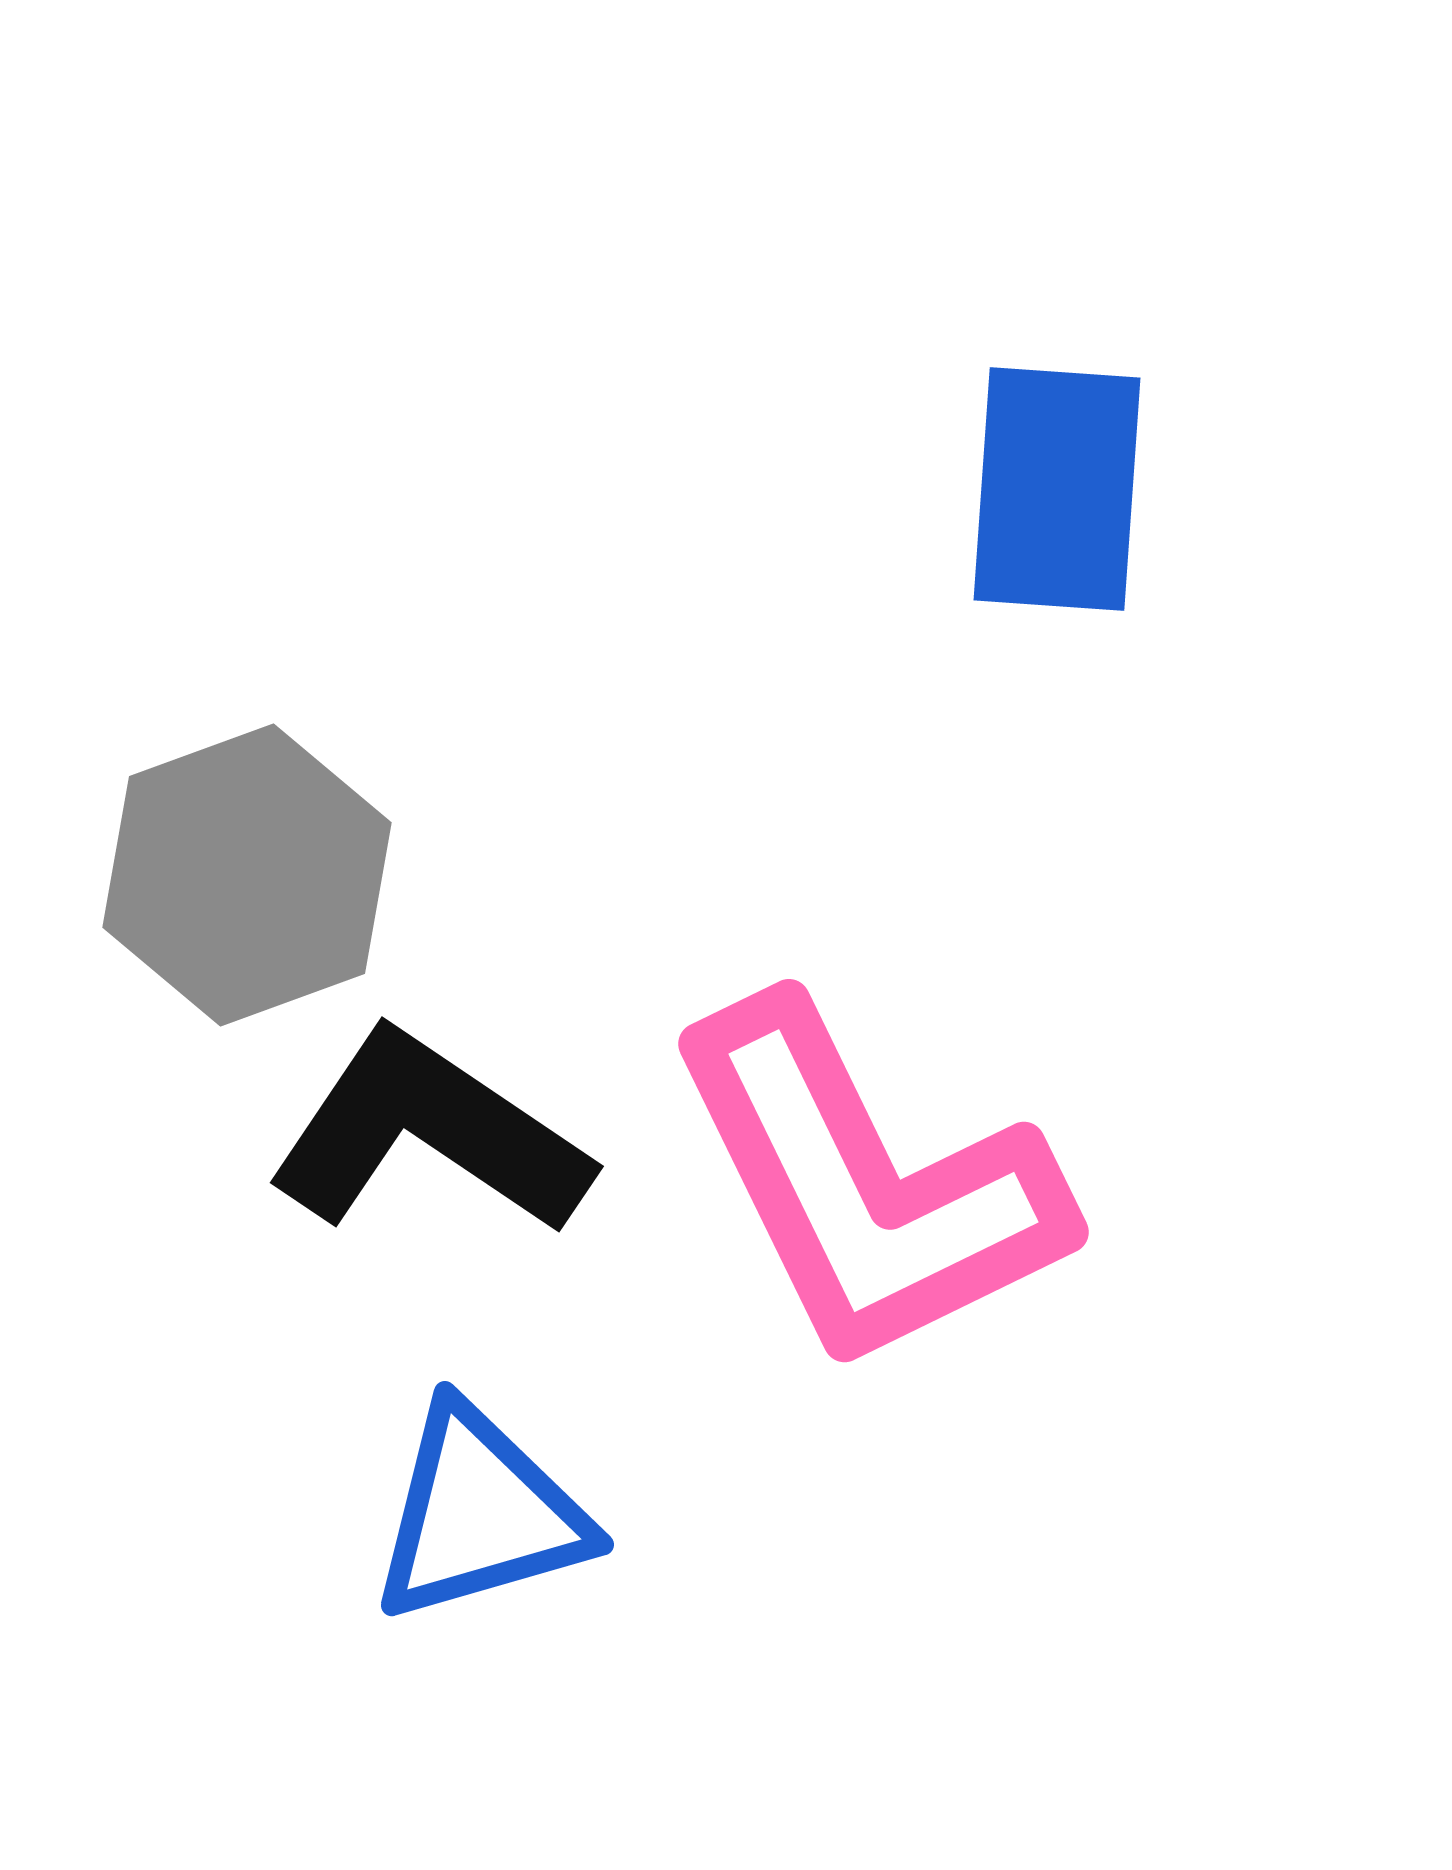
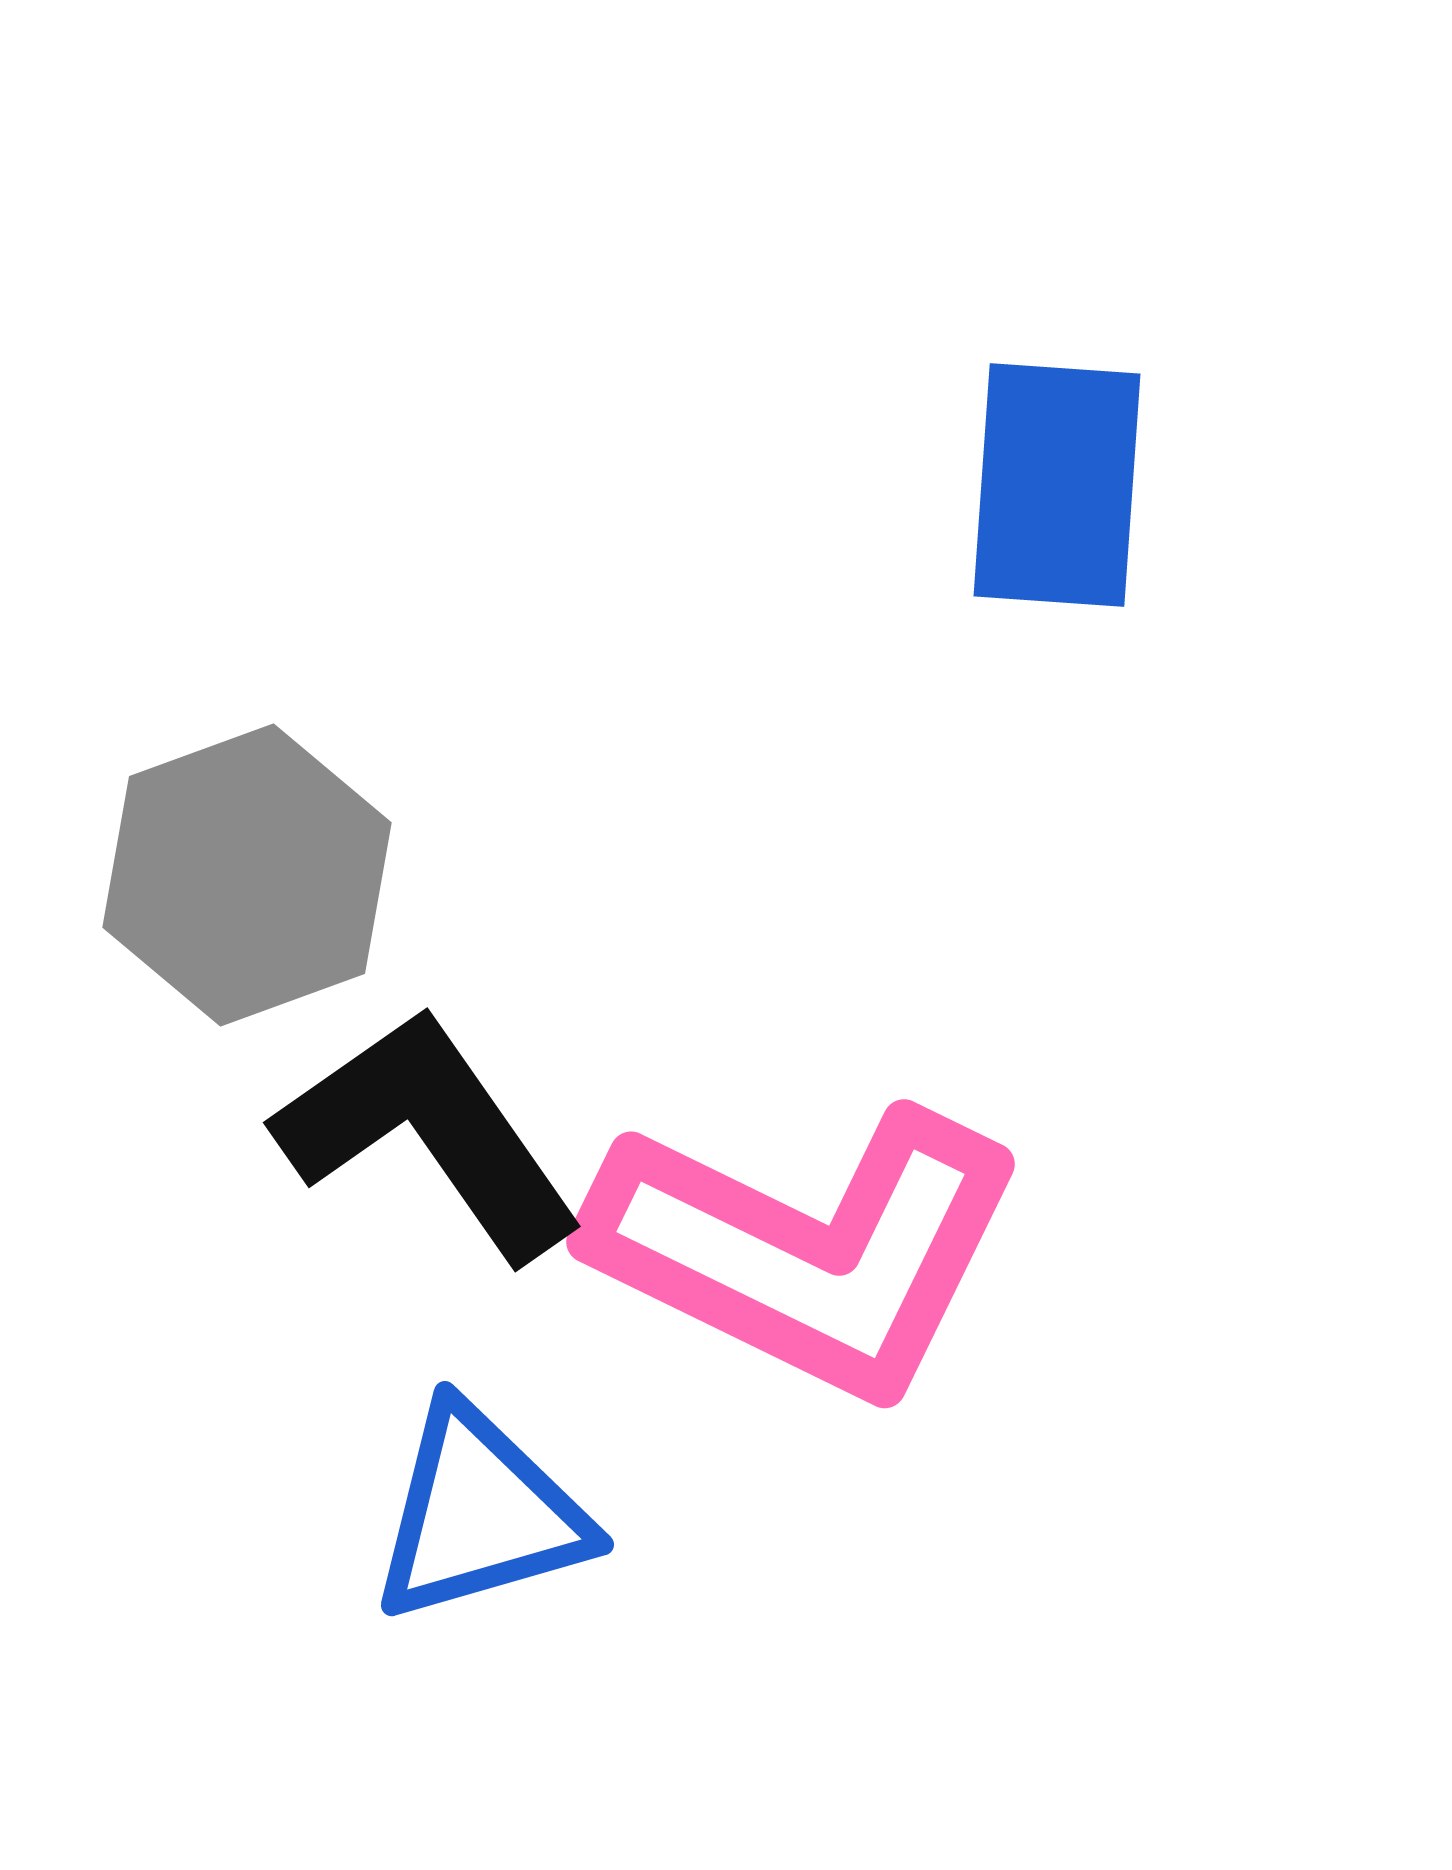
blue rectangle: moved 4 px up
black L-shape: rotated 21 degrees clockwise
pink L-shape: moved 60 px left, 65 px down; rotated 38 degrees counterclockwise
